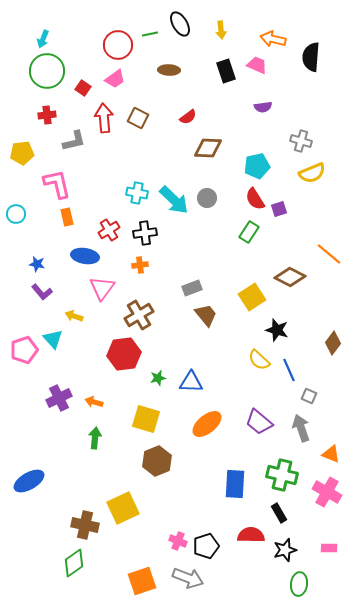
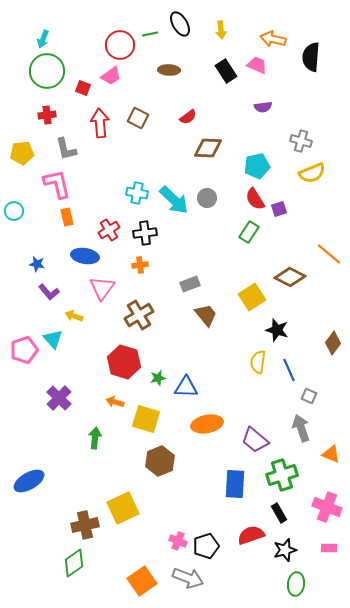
red circle at (118, 45): moved 2 px right
black rectangle at (226, 71): rotated 15 degrees counterclockwise
pink trapezoid at (115, 79): moved 4 px left, 3 px up
red square at (83, 88): rotated 14 degrees counterclockwise
red arrow at (104, 118): moved 4 px left, 5 px down
gray L-shape at (74, 141): moved 8 px left, 8 px down; rotated 90 degrees clockwise
cyan circle at (16, 214): moved 2 px left, 3 px up
gray rectangle at (192, 288): moved 2 px left, 4 px up
purple L-shape at (42, 292): moved 7 px right
red hexagon at (124, 354): moved 8 px down; rotated 24 degrees clockwise
yellow semicircle at (259, 360): moved 1 px left, 2 px down; rotated 55 degrees clockwise
blue triangle at (191, 382): moved 5 px left, 5 px down
purple cross at (59, 398): rotated 20 degrees counterclockwise
orange arrow at (94, 402): moved 21 px right
purple trapezoid at (259, 422): moved 4 px left, 18 px down
orange ellipse at (207, 424): rotated 28 degrees clockwise
brown hexagon at (157, 461): moved 3 px right
green cross at (282, 475): rotated 32 degrees counterclockwise
pink cross at (327, 492): moved 15 px down; rotated 8 degrees counterclockwise
brown cross at (85, 525): rotated 24 degrees counterclockwise
red semicircle at (251, 535): rotated 20 degrees counterclockwise
orange square at (142, 581): rotated 16 degrees counterclockwise
green ellipse at (299, 584): moved 3 px left
